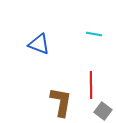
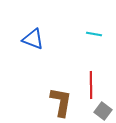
blue triangle: moved 6 px left, 5 px up
